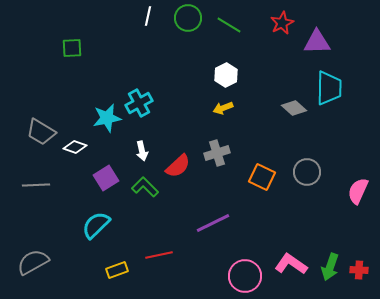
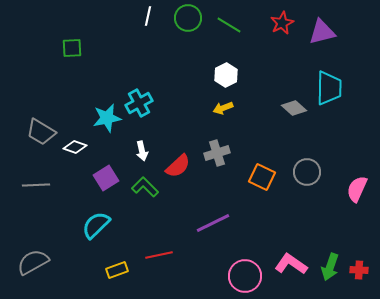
purple triangle: moved 5 px right, 10 px up; rotated 12 degrees counterclockwise
pink semicircle: moved 1 px left, 2 px up
